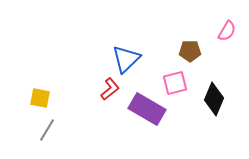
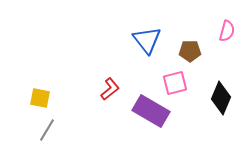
pink semicircle: rotated 15 degrees counterclockwise
blue triangle: moved 21 px right, 19 px up; rotated 24 degrees counterclockwise
black diamond: moved 7 px right, 1 px up
purple rectangle: moved 4 px right, 2 px down
